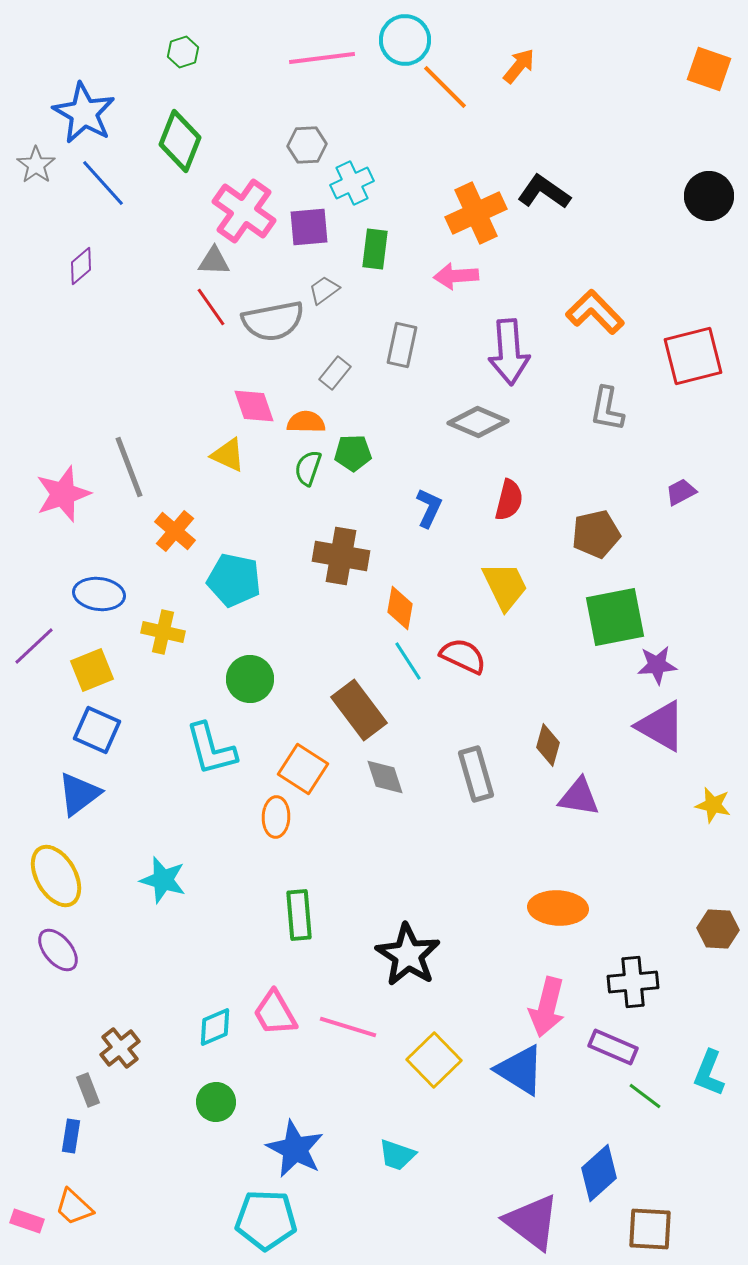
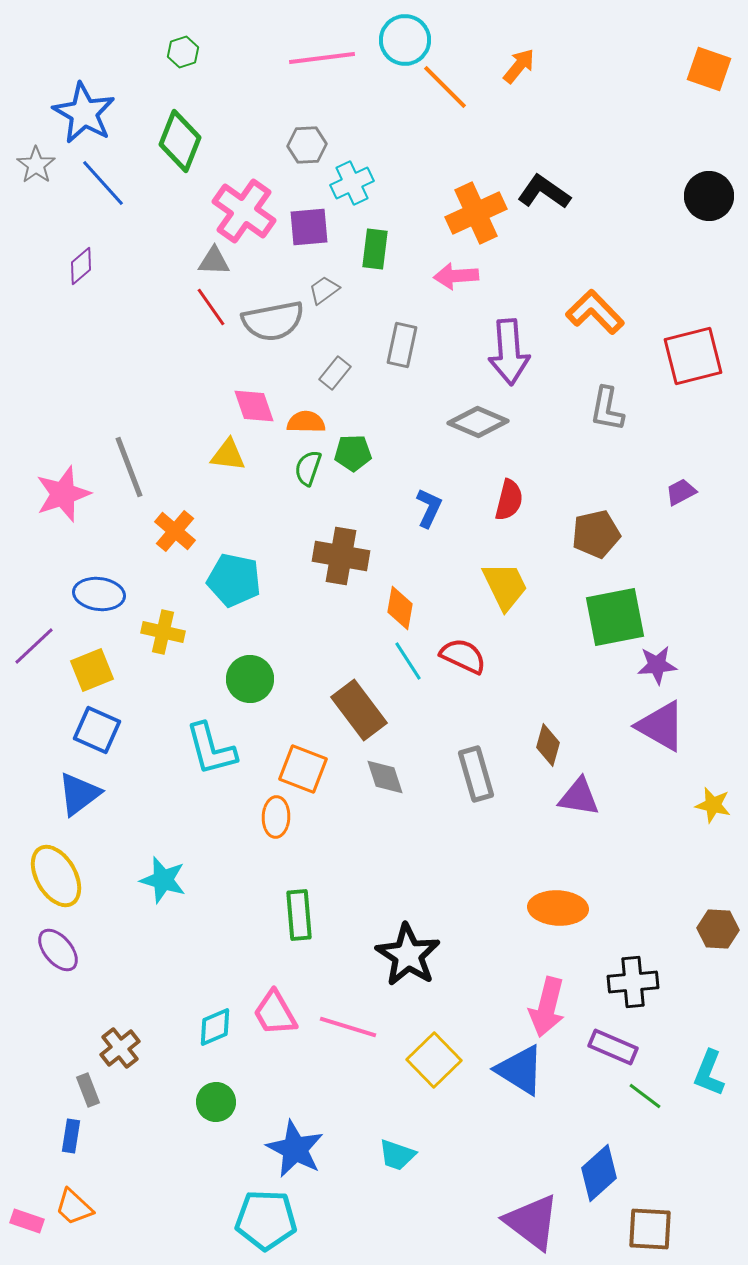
yellow triangle at (228, 455): rotated 18 degrees counterclockwise
orange square at (303, 769): rotated 12 degrees counterclockwise
